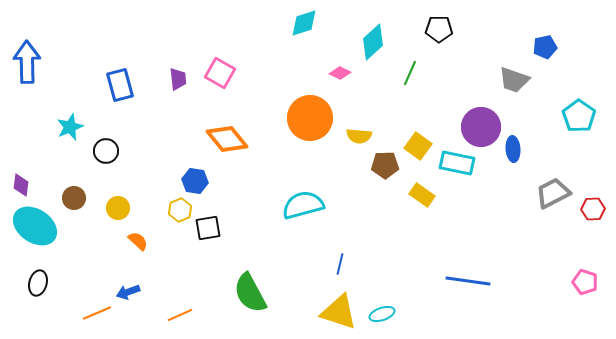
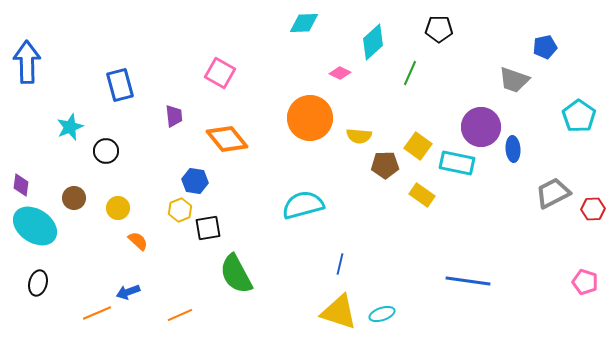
cyan diamond at (304, 23): rotated 16 degrees clockwise
purple trapezoid at (178, 79): moved 4 px left, 37 px down
green semicircle at (250, 293): moved 14 px left, 19 px up
